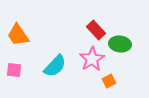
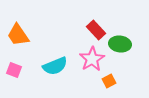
cyan semicircle: rotated 25 degrees clockwise
pink square: rotated 14 degrees clockwise
